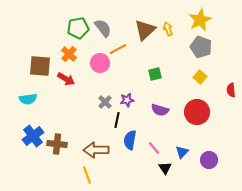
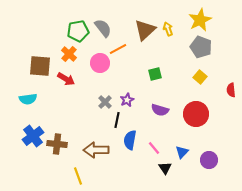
green pentagon: moved 3 px down
purple star: rotated 16 degrees counterclockwise
red circle: moved 1 px left, 2 px down
yellow line: moved 9 px left, 1 px down
